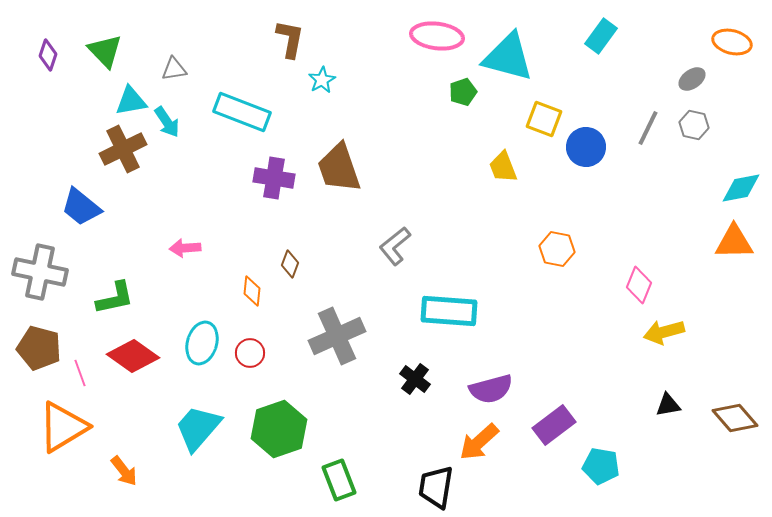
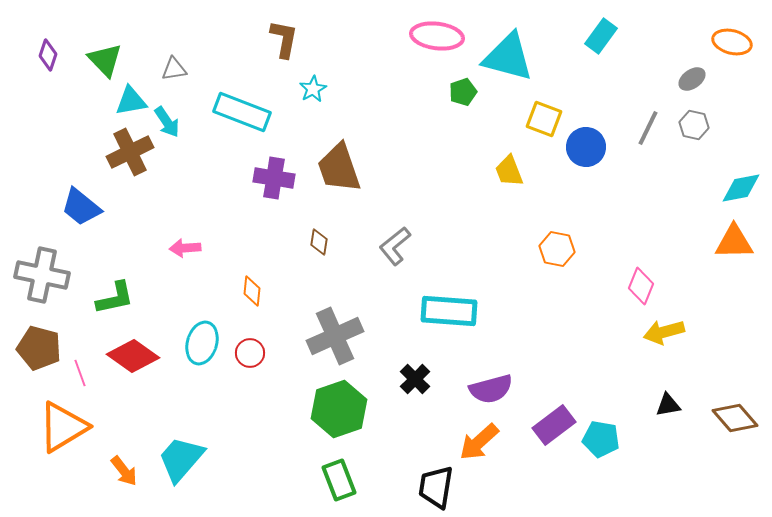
brown L-shape at (290, 39): moved 6 px left
green triangle at (105, 51): moved 9 px down
cyan star at (322, 80): moved 9 px left, 9 px down
brown cross at (123, 149): moved 7 px right, 3 px down
yellow trapezoid at (503, 167): moved 6 px right, 4 px down
brown diamond at (290, 264): moved 29 px right, 22 px up; rotated 12 degrees counterclockwise
gray cross at (40, 272): moved 2 px right, 3 px down
pink diamond at (639, 285): moved 2 px right, 1 px down
gray cross at (337, 336): moved 2 px left
black cross at (415, 379): rotated 8 degrees clockwise
cyan trapezoid at (198, 428): moved 17 px left, 31 px down
green hexagon at (279, 429): moved 60 px right, 20 px up
cyan pentagon at (601, 466): moved 27 px up
